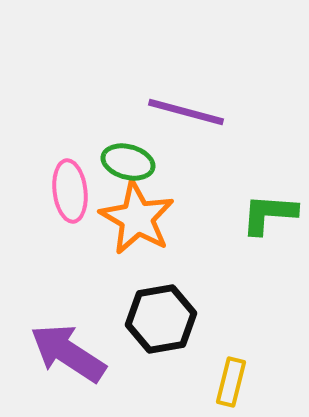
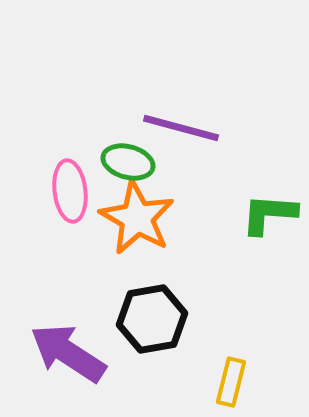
purple line: moved 5 px left, 16 px down
black hexagon: moved 9 px left
